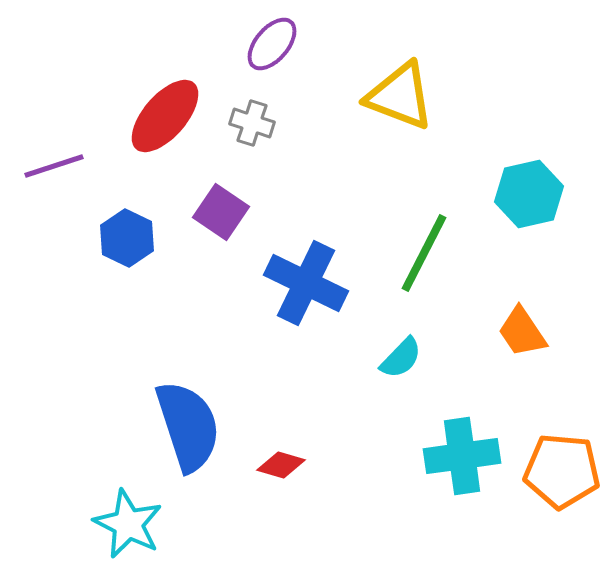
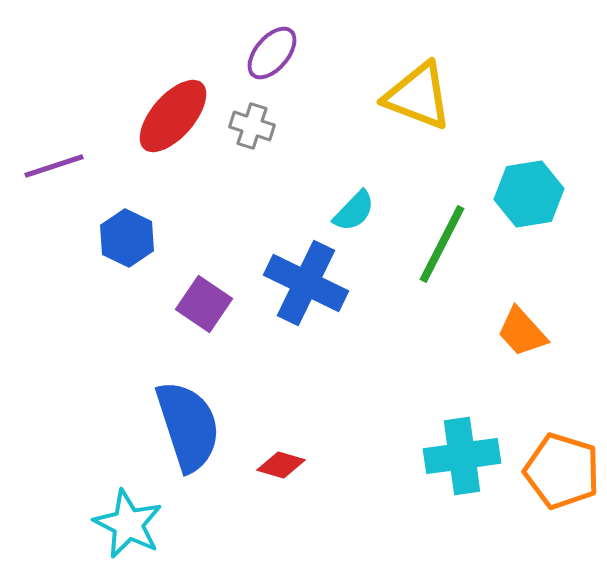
purple ellipse: moved 9 px down
yellow triangle: moved 18 px right
red ellipse: moved 8 px right
gray cross: moved 3 px down
cyan hexagon: rotated 4 degrees clockwise
purple square: moved 17 px left, 92 px down
green line: moved 18 px right, 9 px up
orange trapezoid: rotated 8 degrees counterclockwise
cyan semicircle: moved 47 px left, 147 px up
orange pentagon: rotated 12 degrees clockwise
